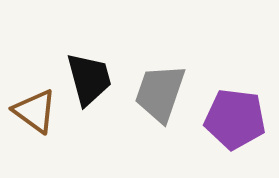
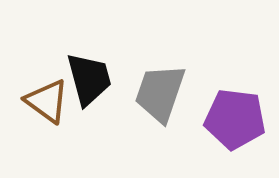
brown triangle: moved 12 px right, 10 px up
